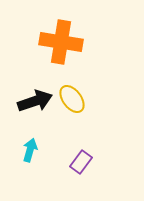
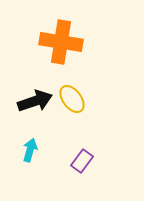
purple rectangle: moved 1 px right, 1 px up
